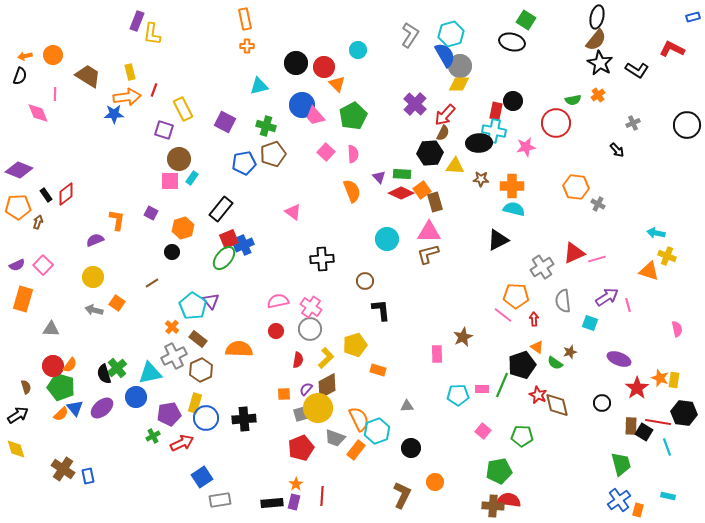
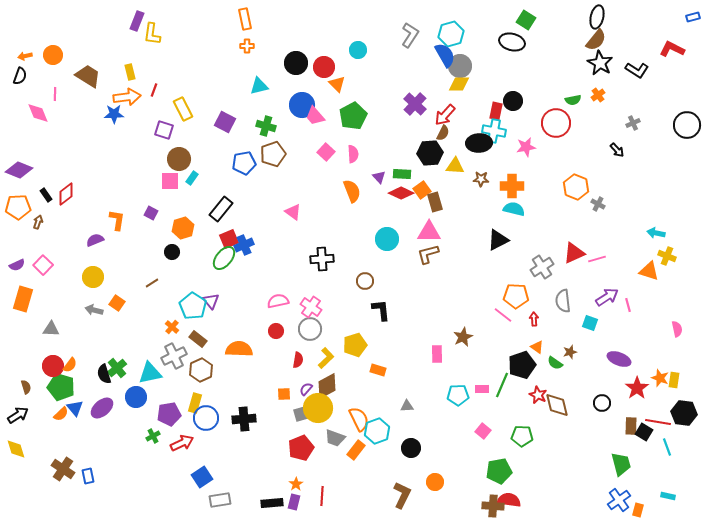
orange hexagon at (576, 187): rotated 15 degrees clockwise
